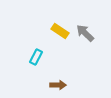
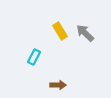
yellow rectangle: rotated 24 degrees clockwise
cyan rectangle: moved 2 px left
